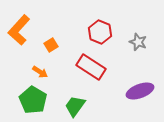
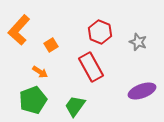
red rectangle: rotated 28 degrees clockwise
purple ellipse: moved 2 px right
green pentagon: rotated 20 degrees clockwise
